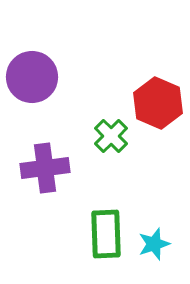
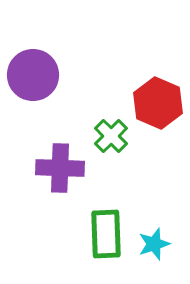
purple circle: moved 1 px right, 2 px up
purple cross: moved 15 px right; rotated 9 degrees clockwise
